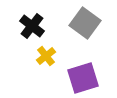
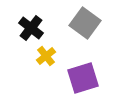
black cross: moved 1 px left, 2 px down
